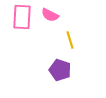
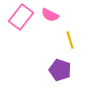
pink rectangle: moved 1 px left; rotated 35 degrees clockwise
